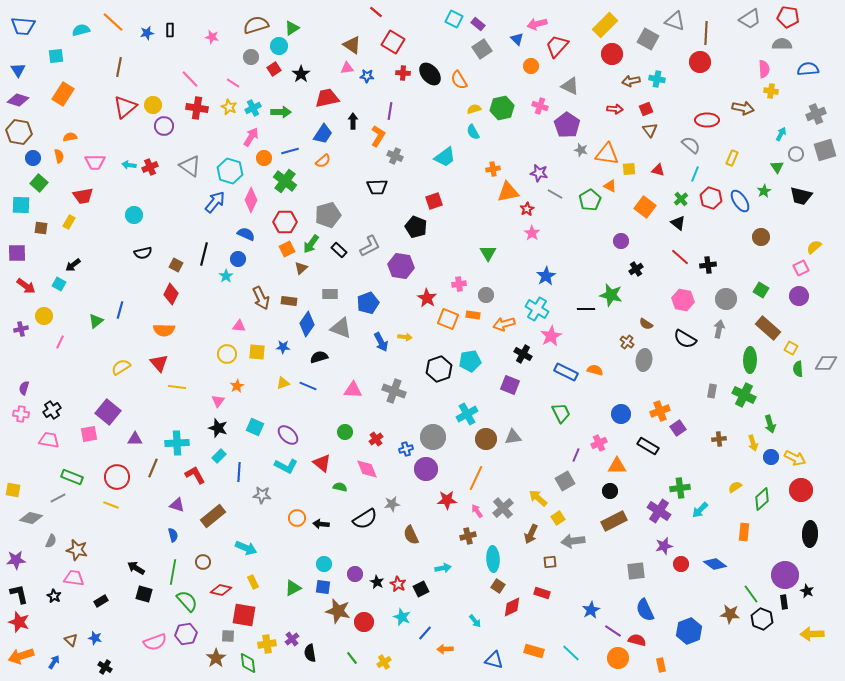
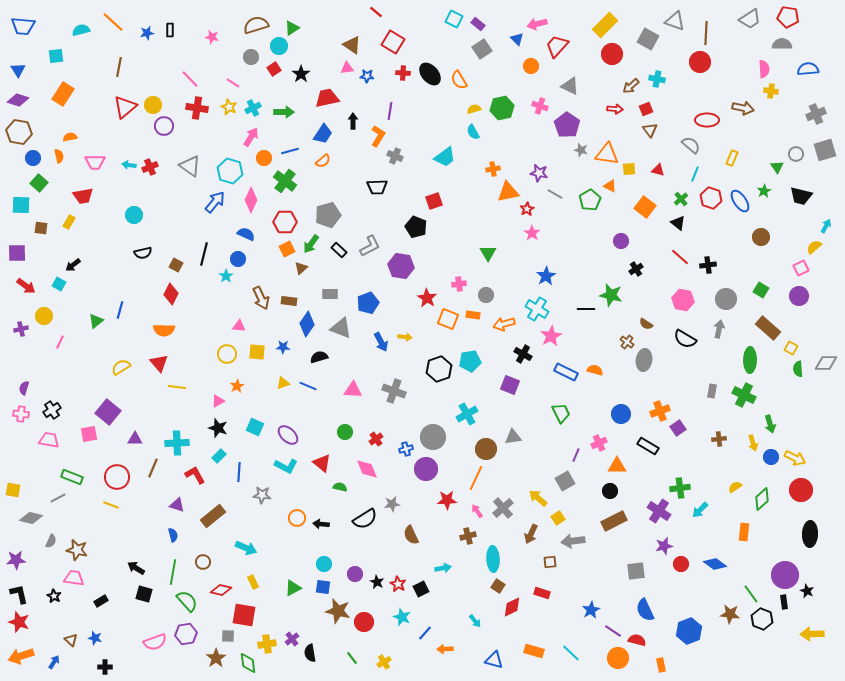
brown arrow at (631, 81): moved 5 px down; rotated 30 degrees counterclockwise
green arrow at (281, 112): moved 3 px right
cyan arrow at (781, 134): moved 45 px right, 92 px down
pink triangle at (218, 401): rotated 24 degrees clockwise
brown circle at (486, 439): moved 10 px down
black cross at (105, 667): rotated 32 degrees counterclockwise
